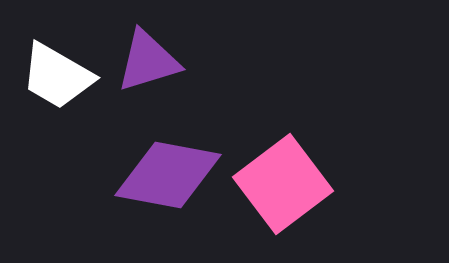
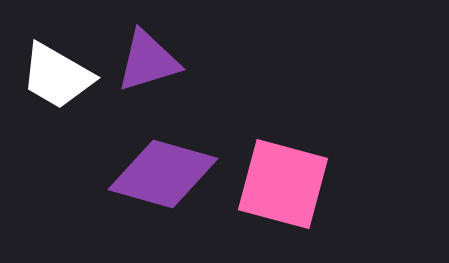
purple diamond: moved 5 px left, 1 px up; rotated 5 degrees clockwise
pink square: rotated 38 degrees counterclockwise
